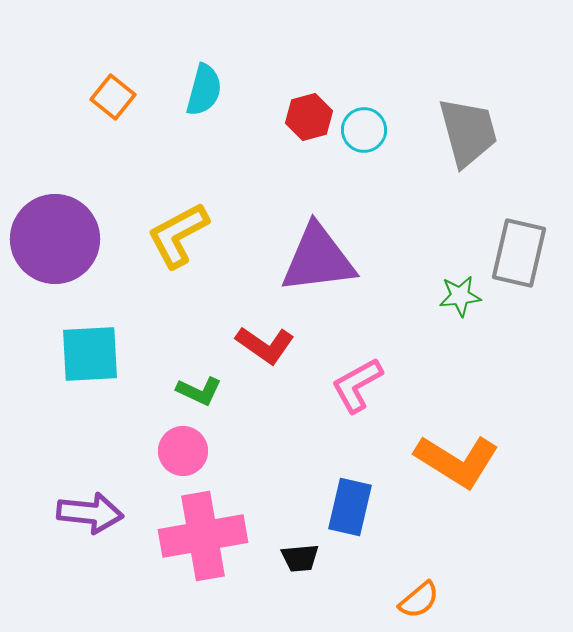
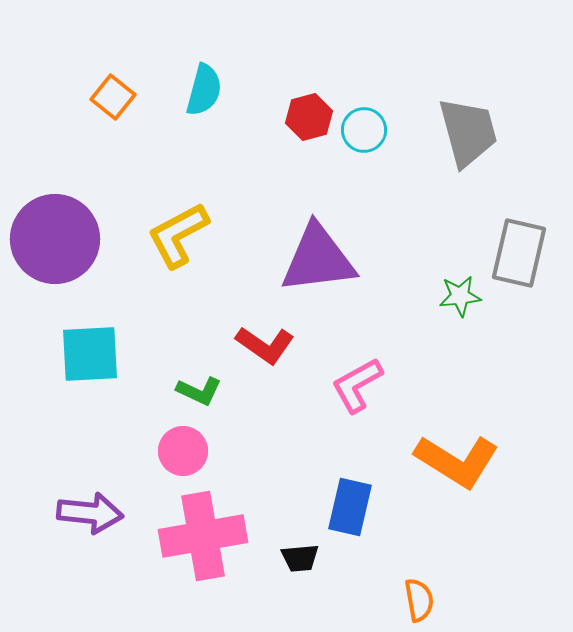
orange semicircle: rotated 60 degrees counterclockwise
